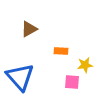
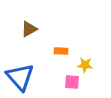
yellow star: rotated 14 degrees clockwise
